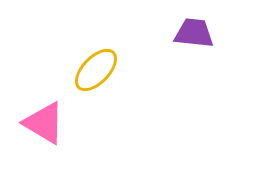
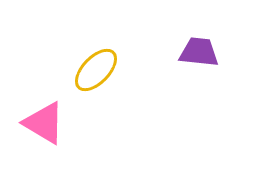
purple trapezoid: moved 5 px right, 19 px down
